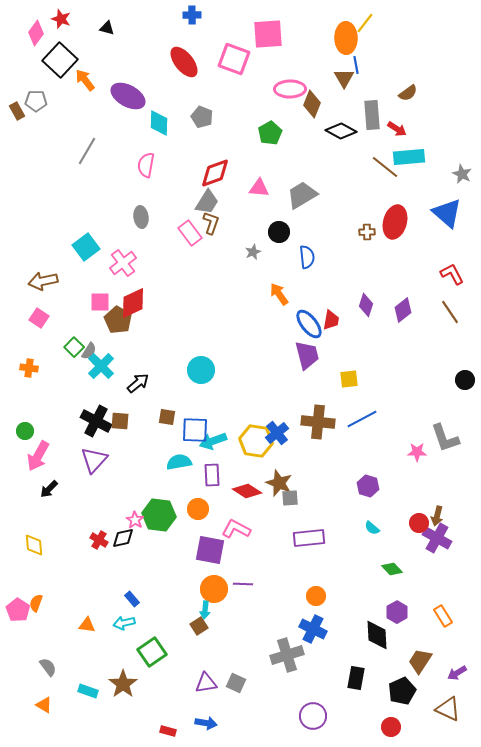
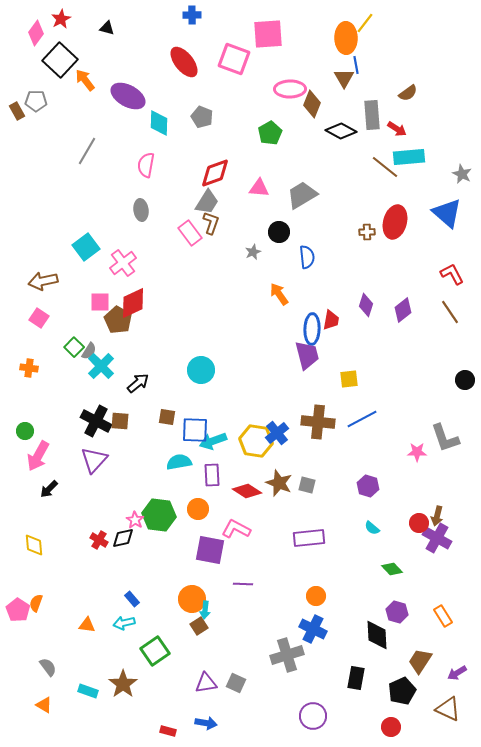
red star at (61, 19): rotated 24 degrees clockwise
gray ellipse at (141, 217): moved 7 px up
blue ellipse at (309, 324): moved 3 px right, 5 px down; rotated 40 degrees clockwise
gray square at (290, 498): moved 17 px right, 13 px up; rotated 18 degrees clockwise
orange circle at (214, 589): moved 22 px left, 10 px down
purple hexagon at (397, 612): rotated 15 degrees counterclockwise
green square at (152, 652): moved 3 px right, 1 px up
